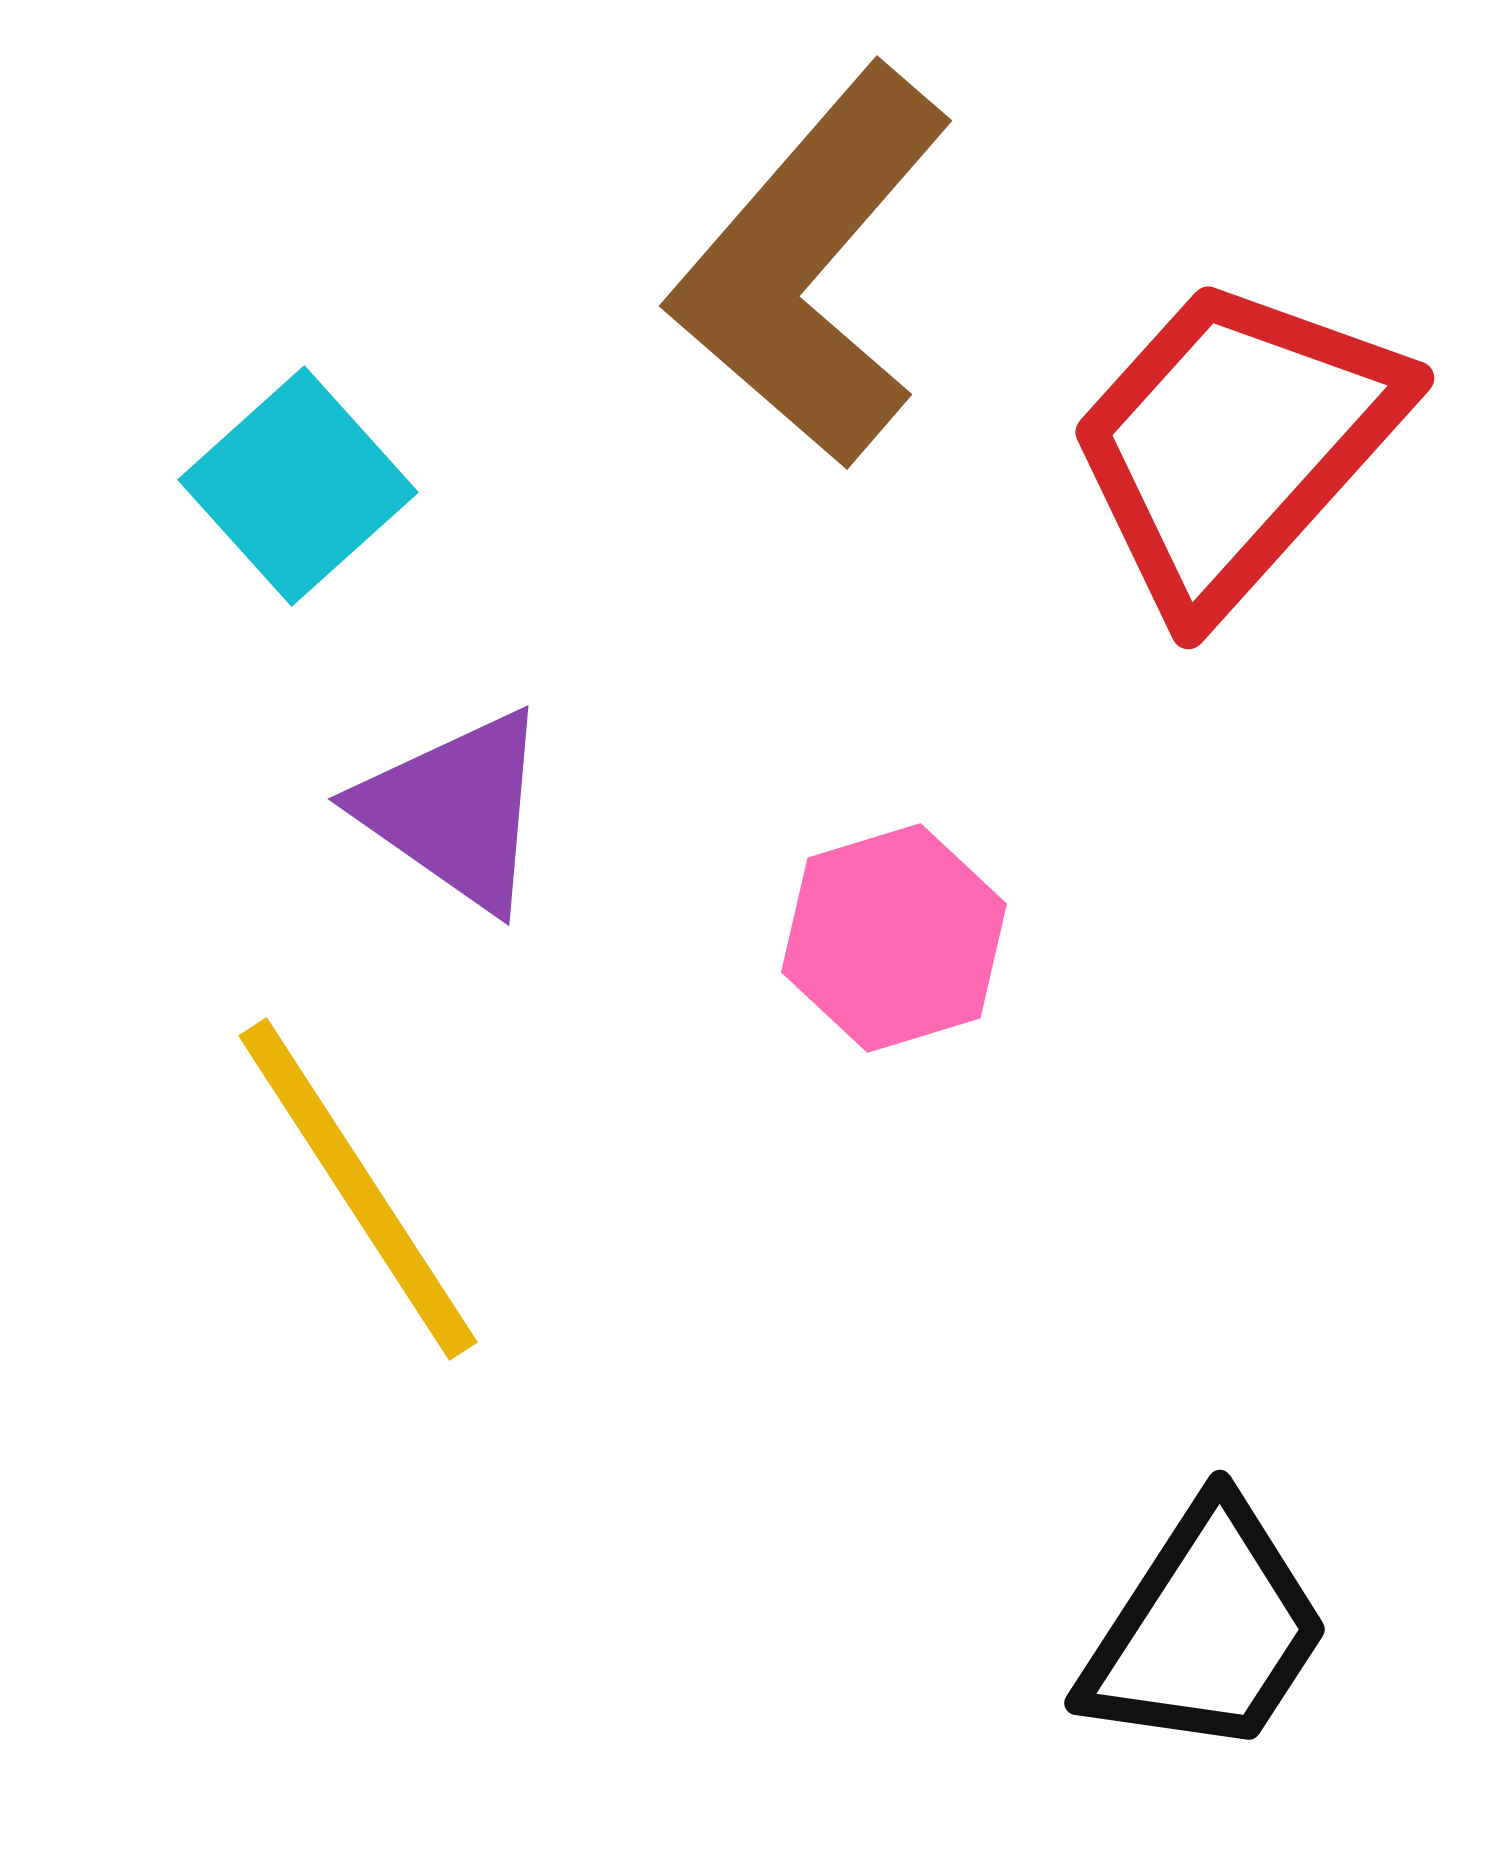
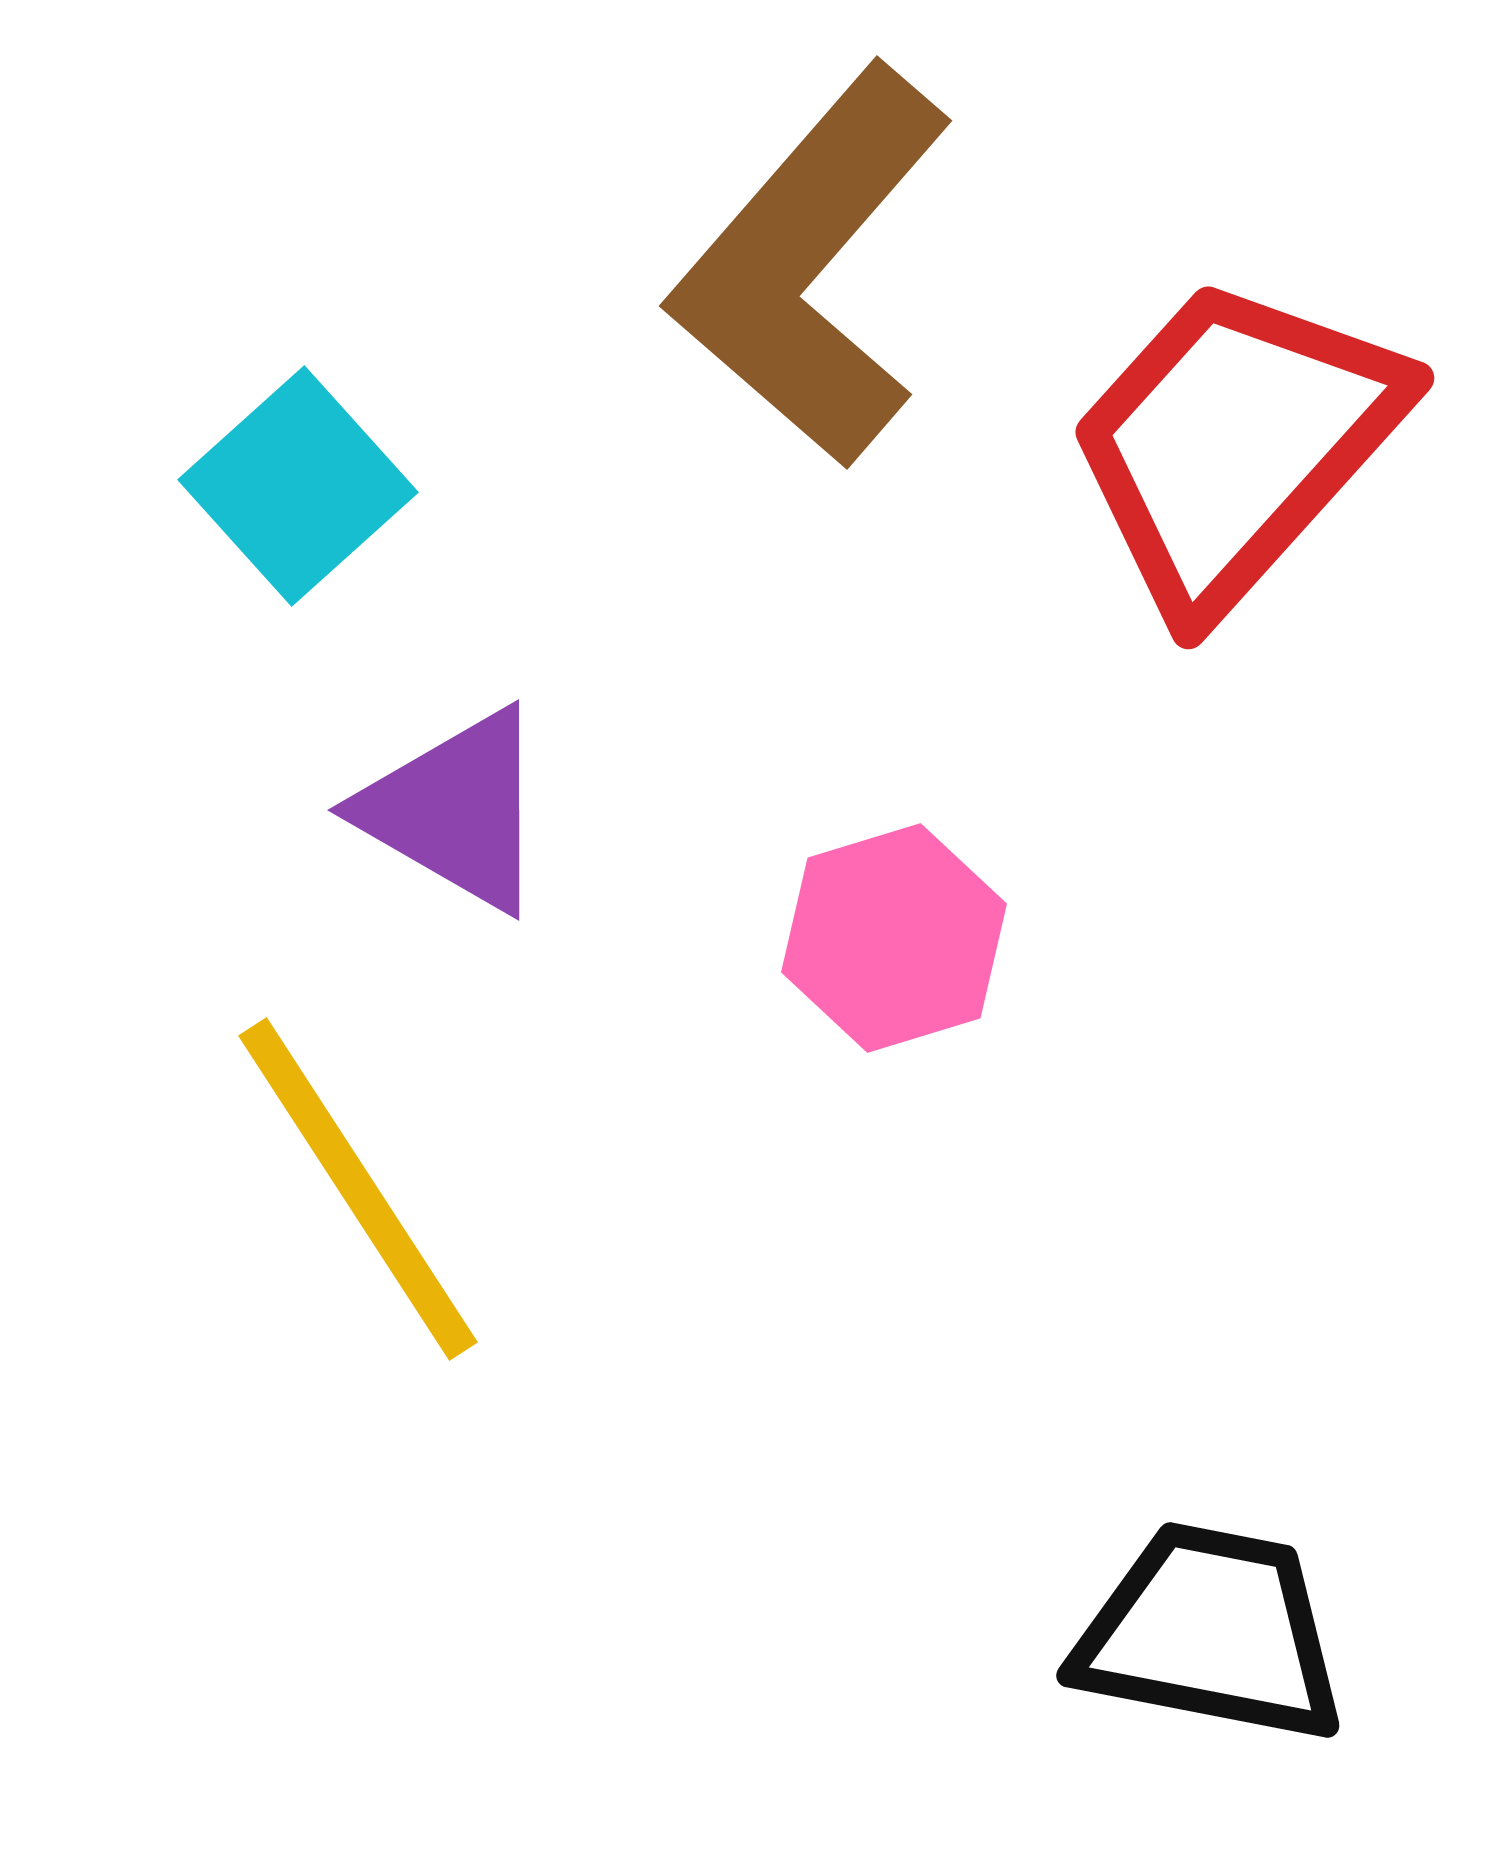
purple triangle: rotated 5 degrees counterclockwise
black trapezoid: moved 5 px right, 3 px down; rotated 112 degrees counterclockwise
